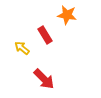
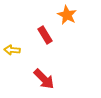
orange star: rotated 18 degrees clockwise
yellow arrow: moved 10 px left, 2 px down; rotated 35 degrees counterclockwise
